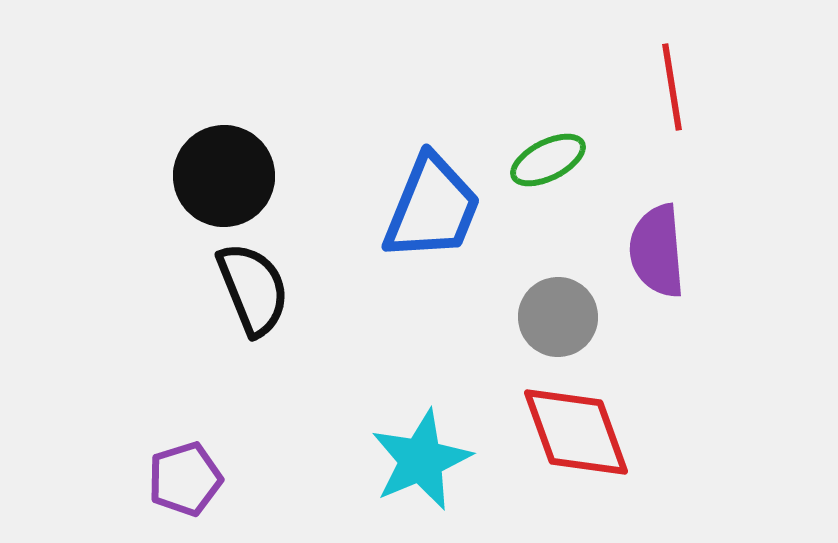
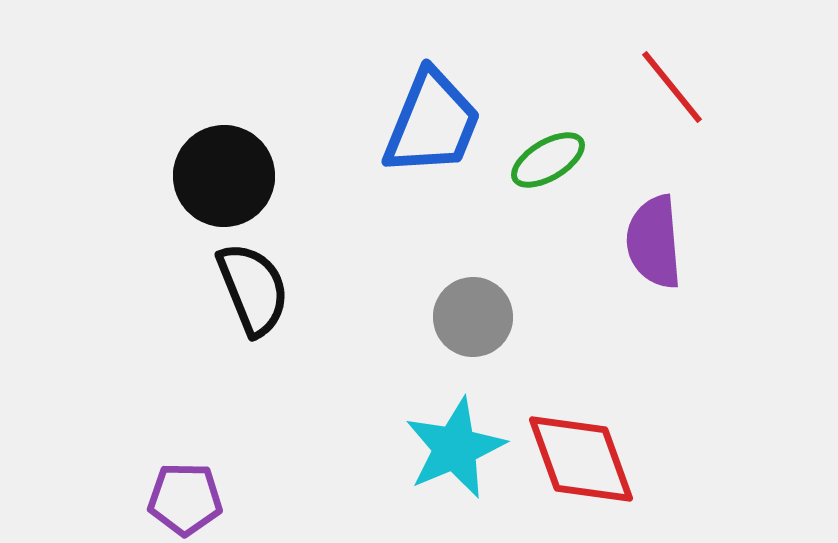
red line: rotated 30 degrees counterclockwise
green ellipse: rotated 4 degrees counterclockwise
blue trapezoid: moved 85 px up
purple semicircle: moved 3 px left, 9 px up
gray circle: moved 85 px left
red diamond: moved 5 px right, 27 px down
cyan star: moved 34 px right, 12 px up
purple pentagon: moved 20 px down; rotated 18 degrees clockwise
